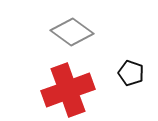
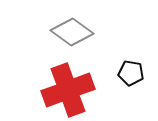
black pentagon: rotated 10 degrees counterclockwise
